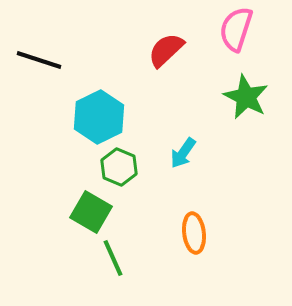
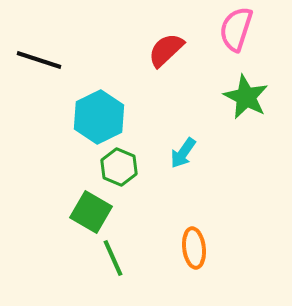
orange ellipse: moved 15 px down
